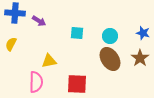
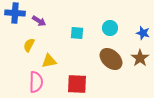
cyan circle: moved 8 px up
yellow semicircle: moved 18 px right, 1 px down
brown ellipse: moved 1 px right; rotated 15 degrees counterclockwise
